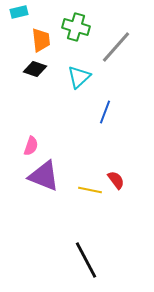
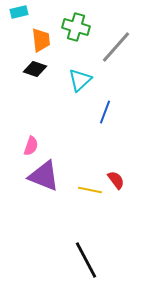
cyan triangle: moved 1 px right, 3 px down
